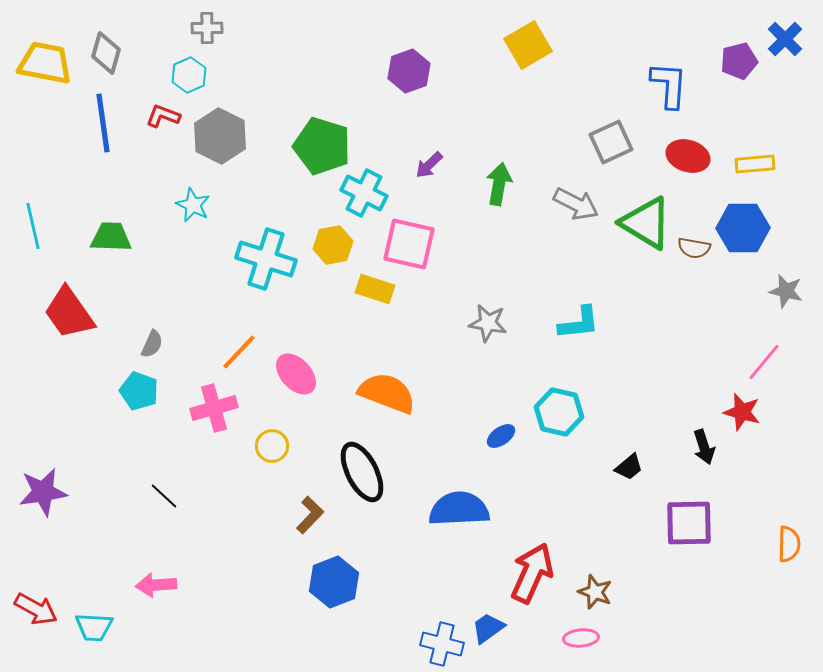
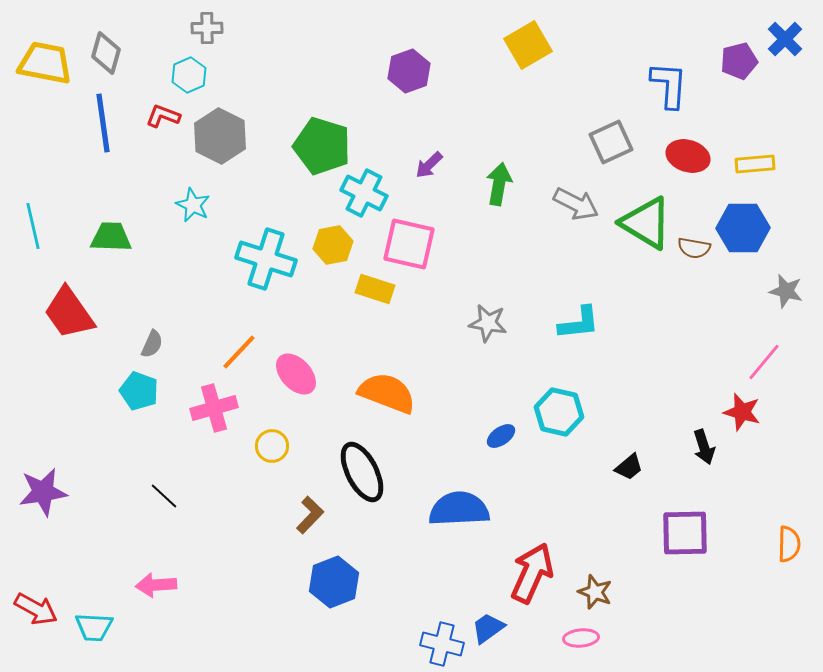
purple square at (689, 523): moved 4 px left, 10 px down
